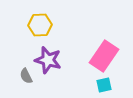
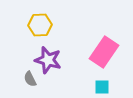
pink rectangle: moved 4 px up
gray semicircle: moved 4 px right, 3 px down
cyan square: moved 2 px left, 2 px down; rotated 14 degrees clockwise
